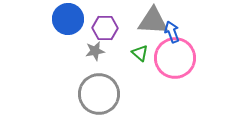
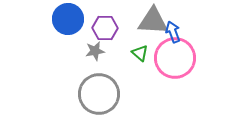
blue arrow: moved 1 px right
